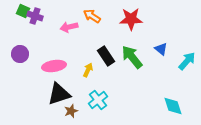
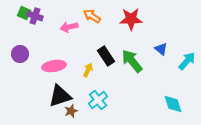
green square: moved 1 px right, 2 px down
green arrow: moved 4 px down
black triangle: moved 1 px right, 2 px down
cyan diamond: moved 2 px up
